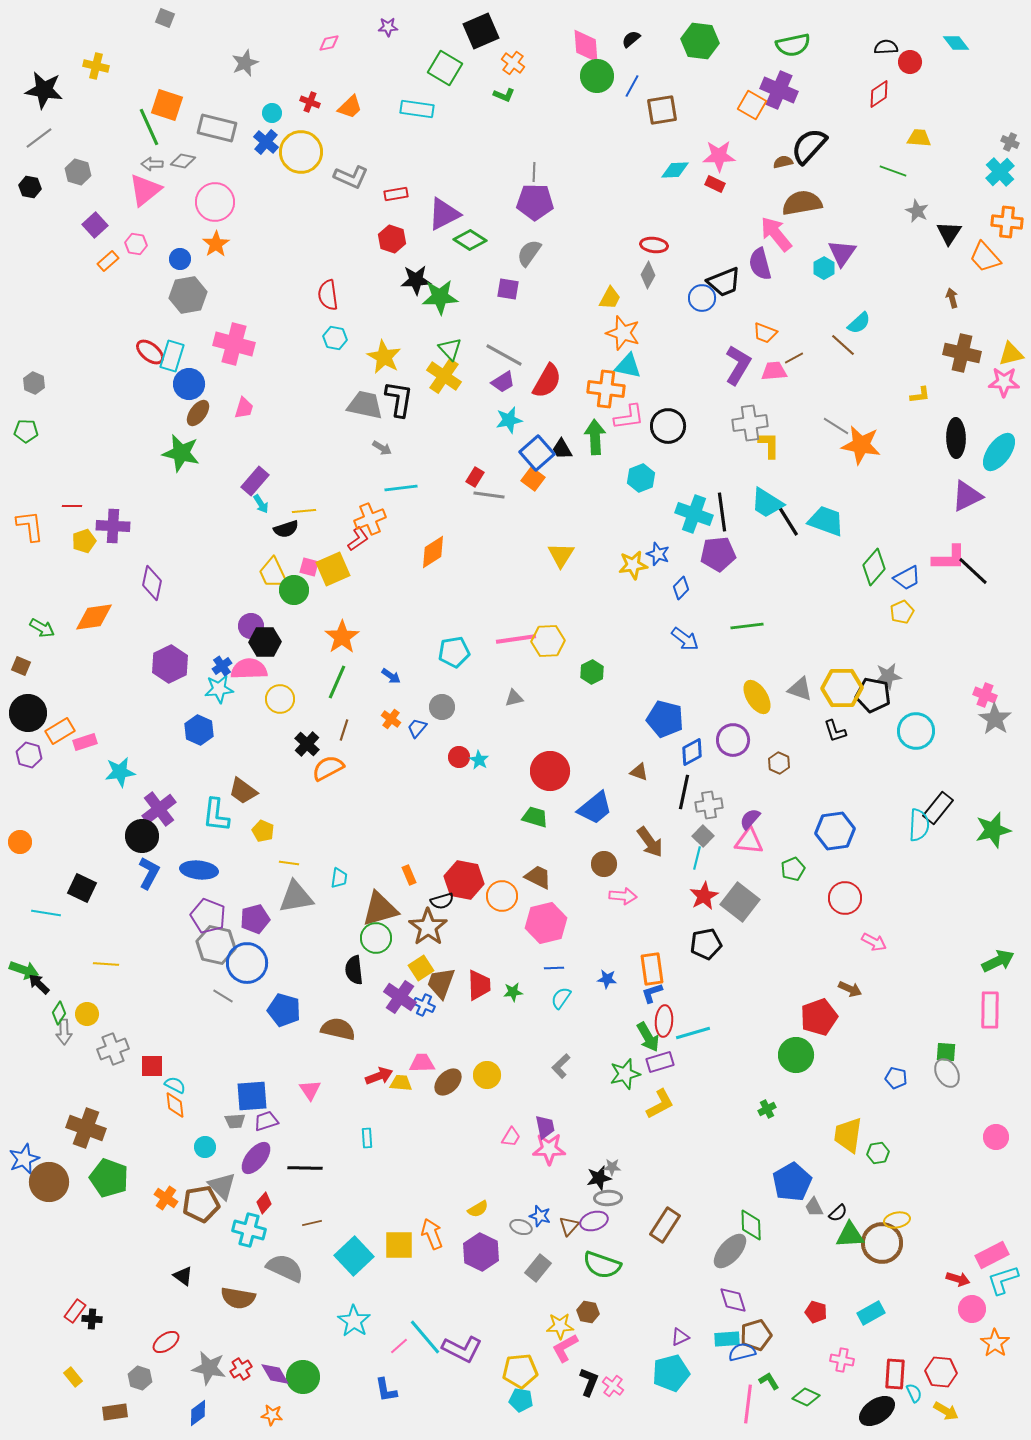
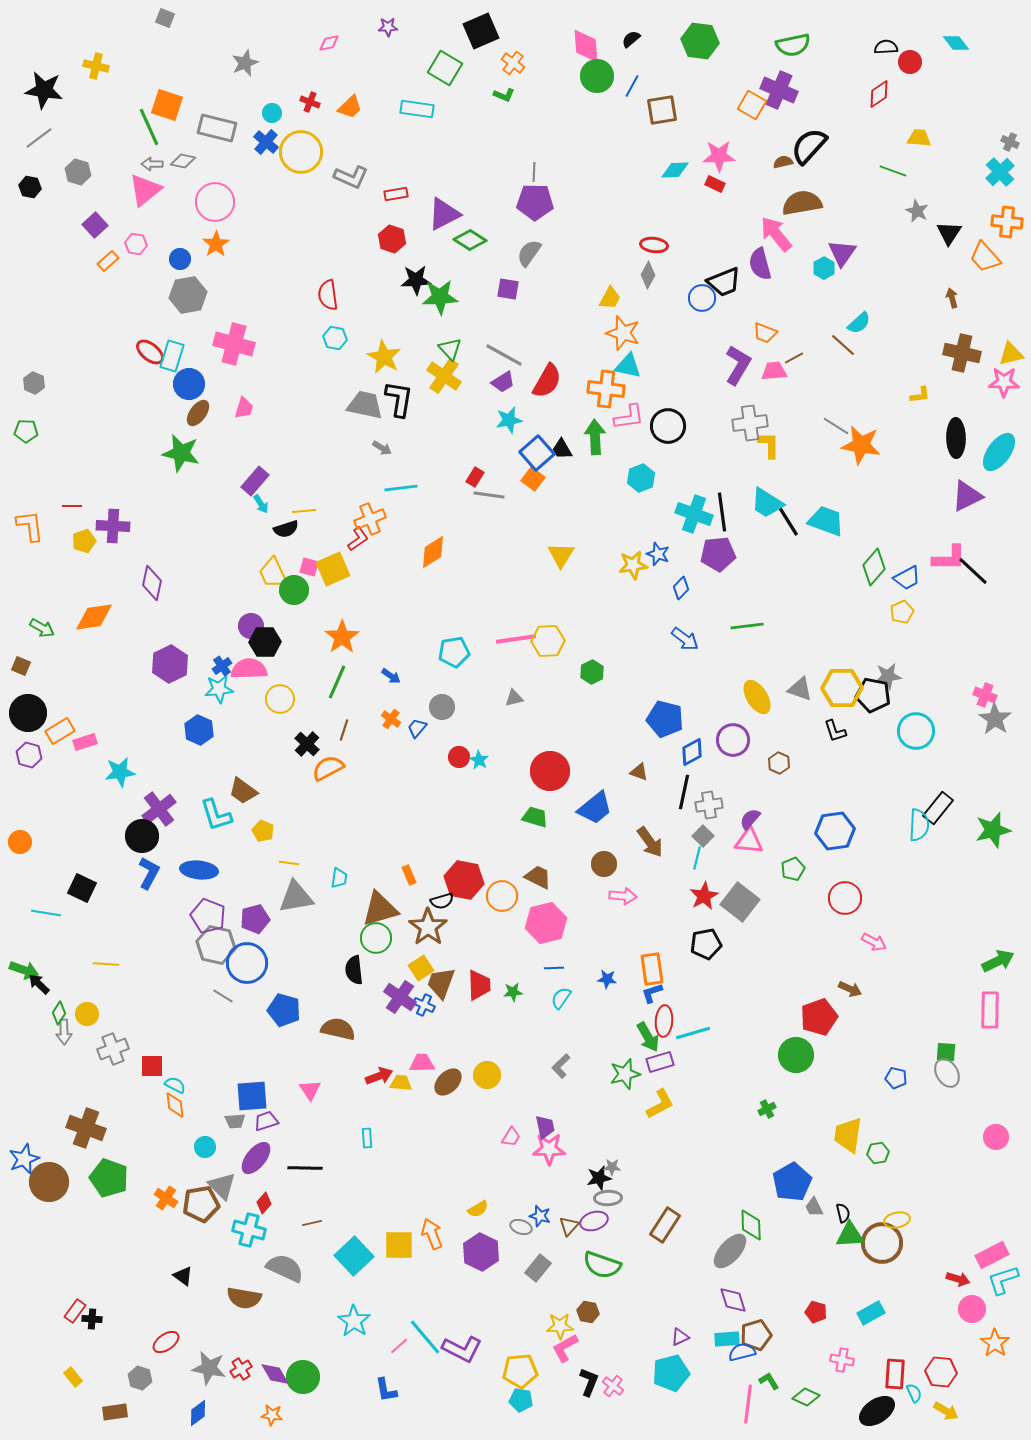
cyan L-shape at (216, 815): rotated 24 degrees counterclockwise
black semicircle at (838, 1213): moved 5 px right; rotated 60 degrees counterclockwise
brown semicircle at (238, 1298): moved 6 px right
